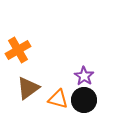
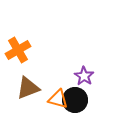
brown triangle: rotated 15 degrees clockwise
black circle: moved 9 px left
